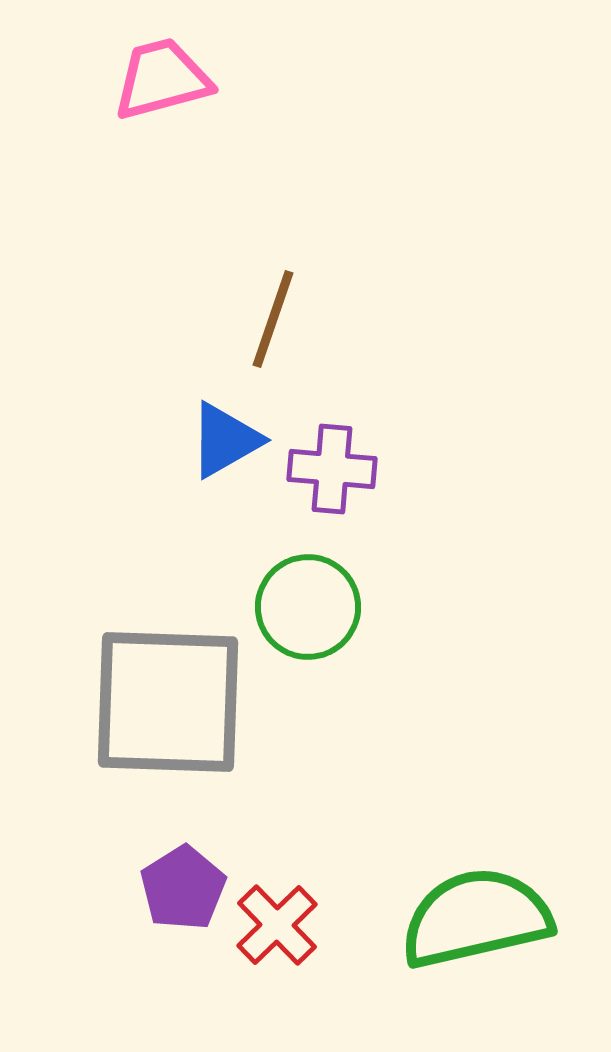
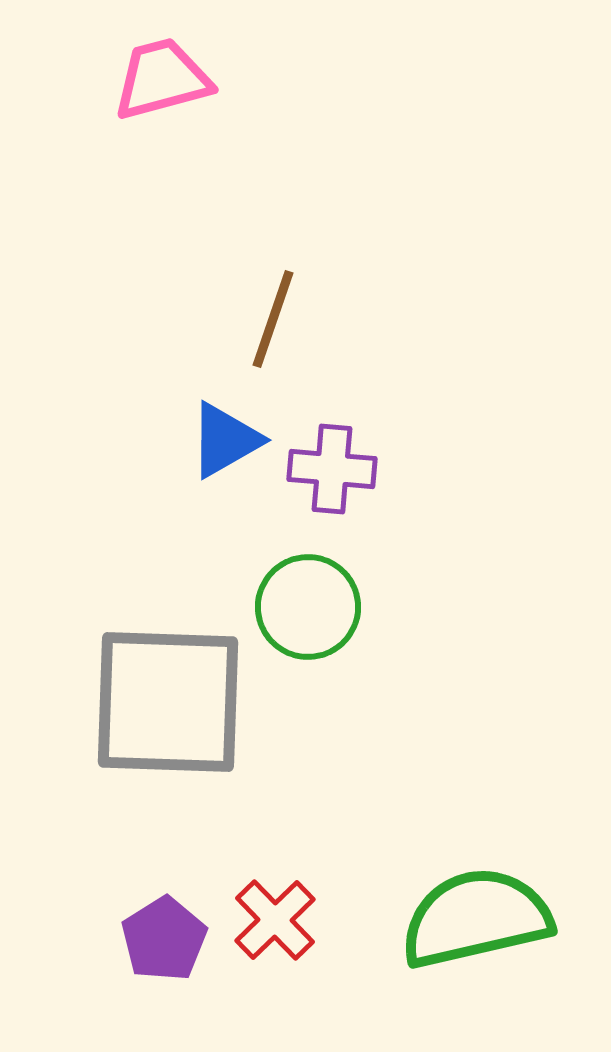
purple pentagon: moved 19 px left, 51 px down
red cross: moved 2 px left, 5 px up
